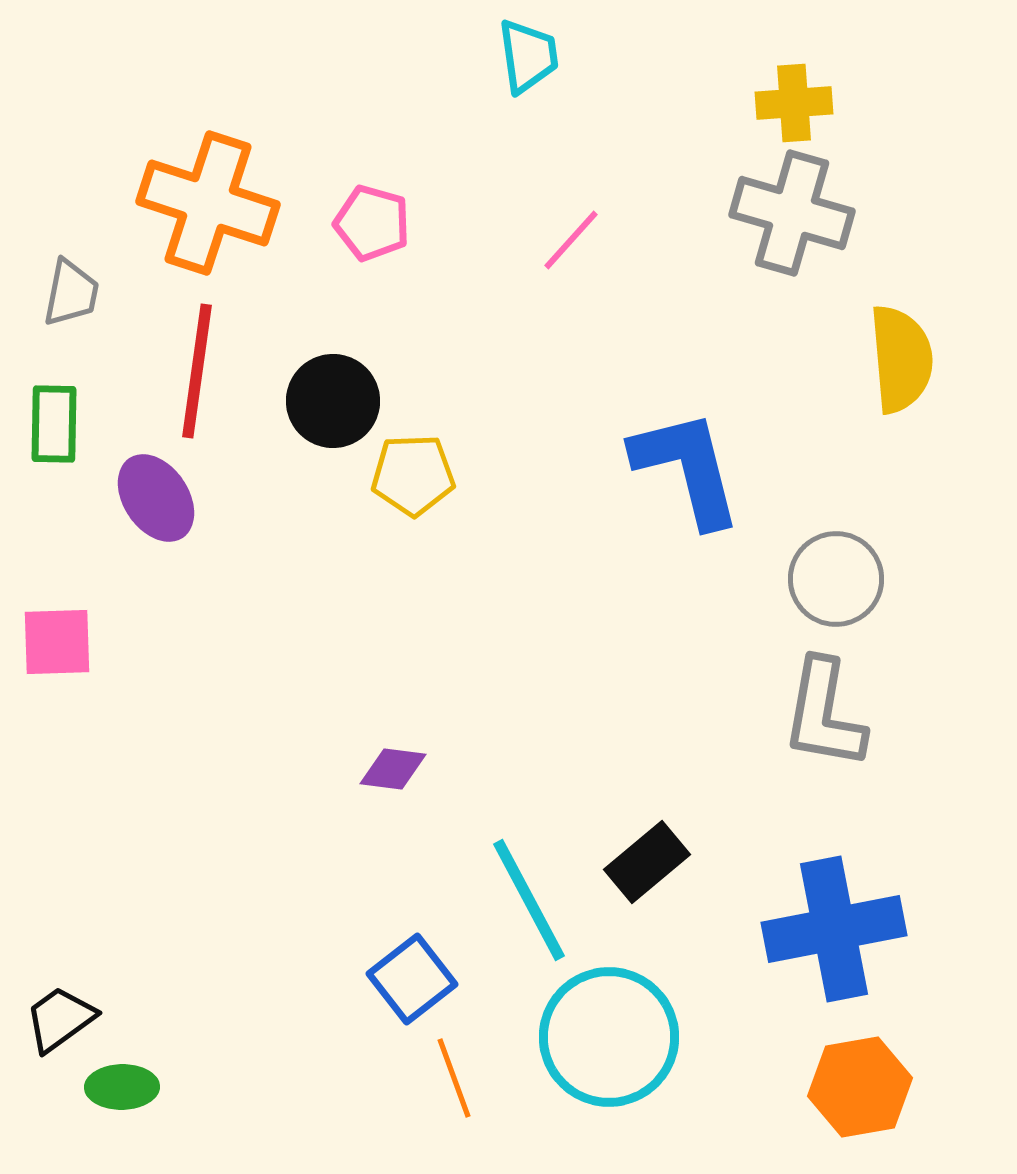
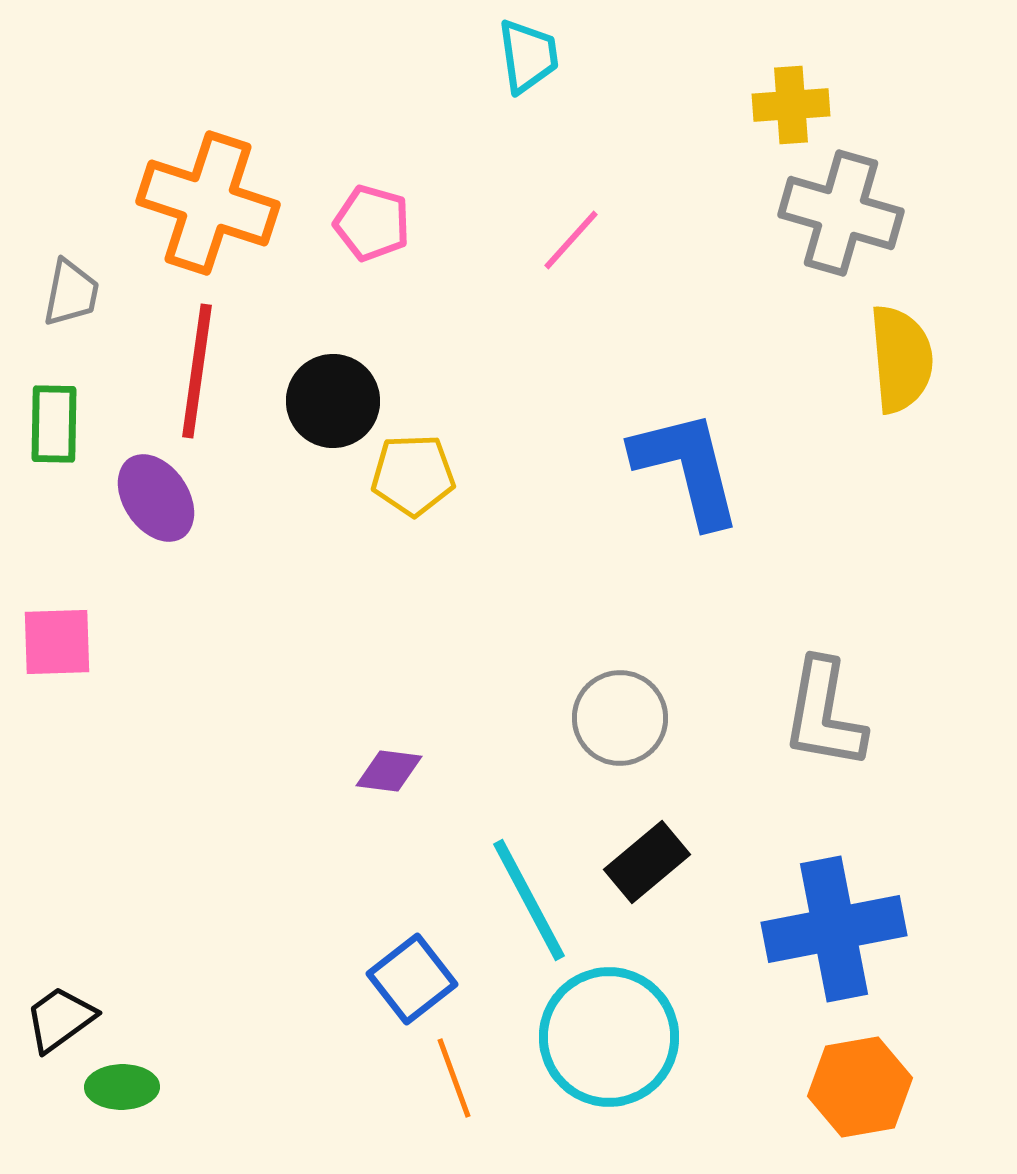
yellow cross: moved 3 px left, 2 px down
gray cross: moved 49 px right
gray circle: moved 216 px left, 139 px down
purple diamond: moved 4 px left, 2 px down
